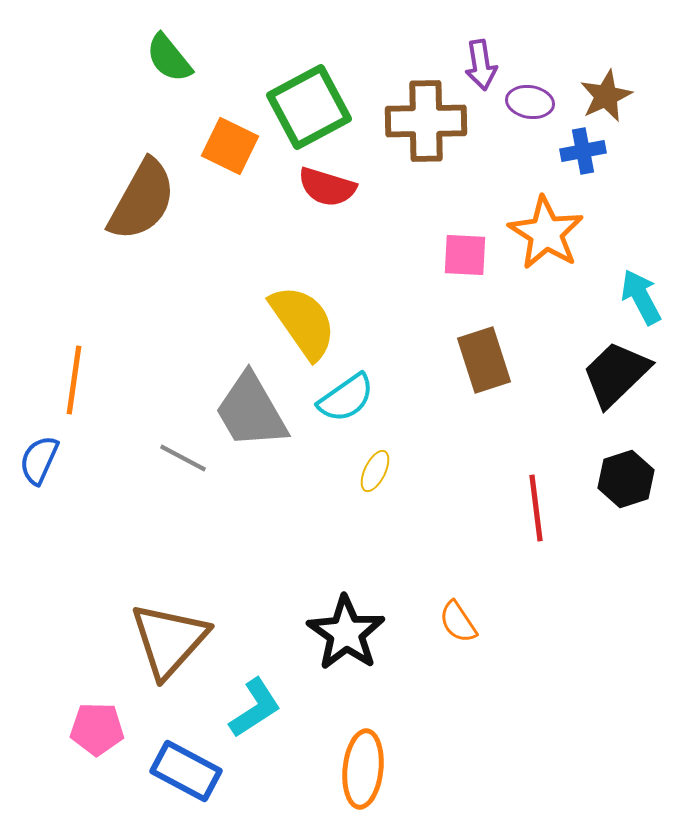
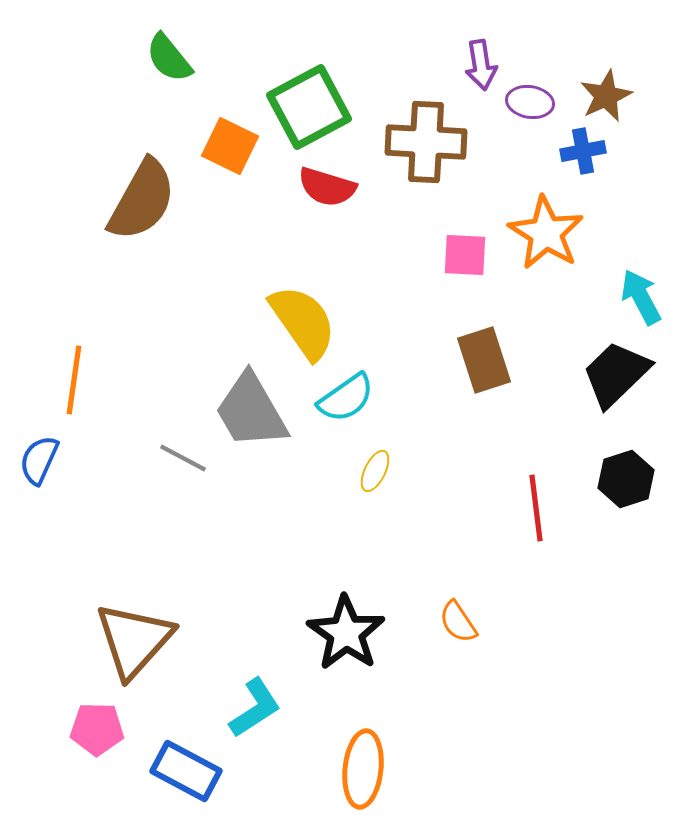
brown cross: moved 21 px down; rotated 4 degrees clockwise
brown triangle: moved 35 px left
